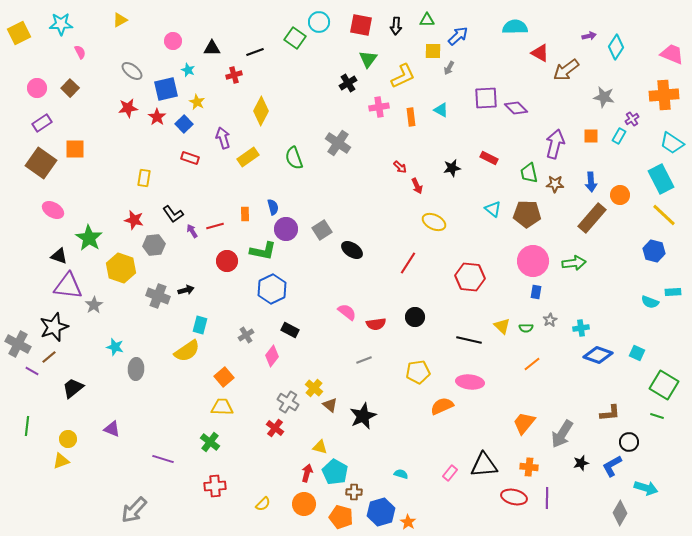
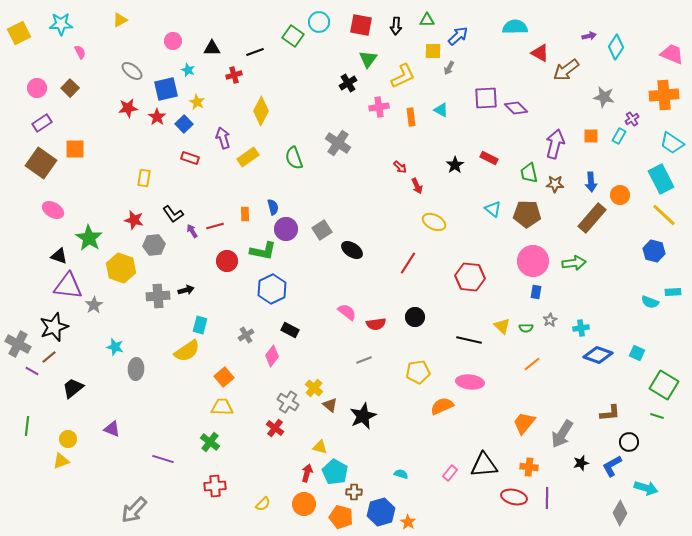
green square at (295, 38): moved 2 px left, 2 px up
black star at (452, 168): moved 3 px right, 3 px up; rotated 24 degrees counterclockwise
gray cross at (158, 296): rotated 25 degrees counterclockwise
